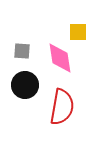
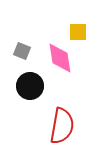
gray square: rotated 18 degrees clockwise
black circle: moved 5 px right, 1 px down
red semicircle: moved 19 px down
